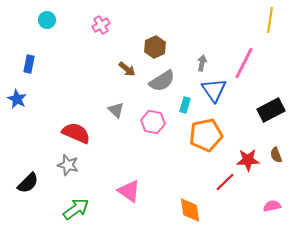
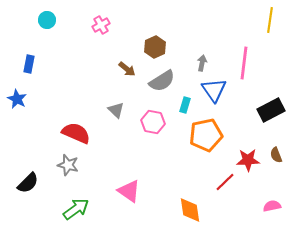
pink line: rotated 20 degrees counterclockwise
